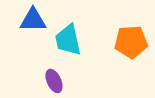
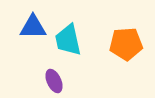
blue triangle: moved 7 px down
orange pentagon: moved 5 px left, 2 px down
